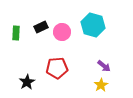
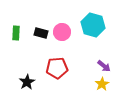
black rectangle: moved 6 px down; rotated 40 degrees clockwise
yellow star: moved 1 px right, 1 px up
